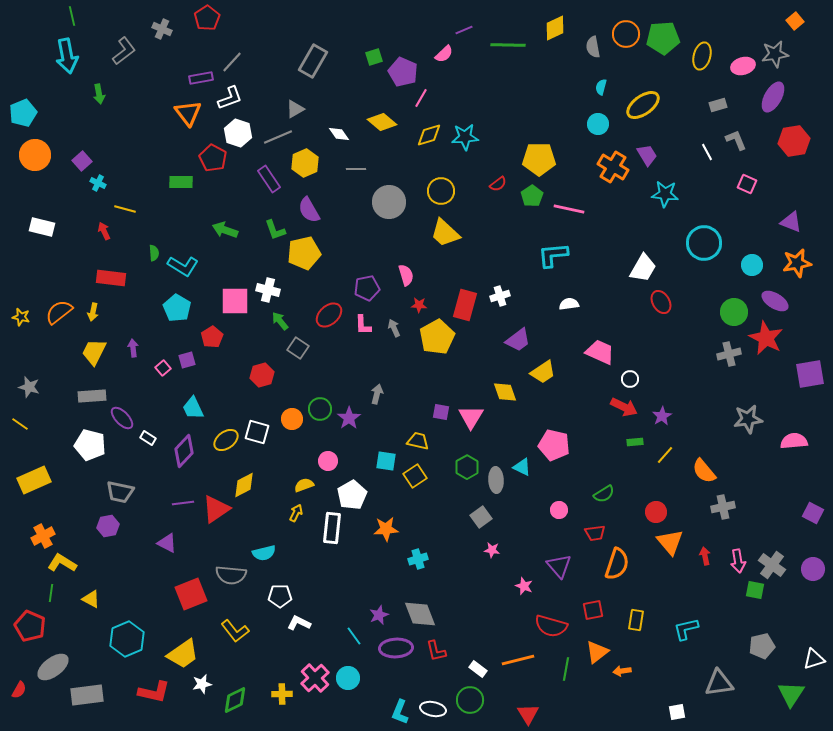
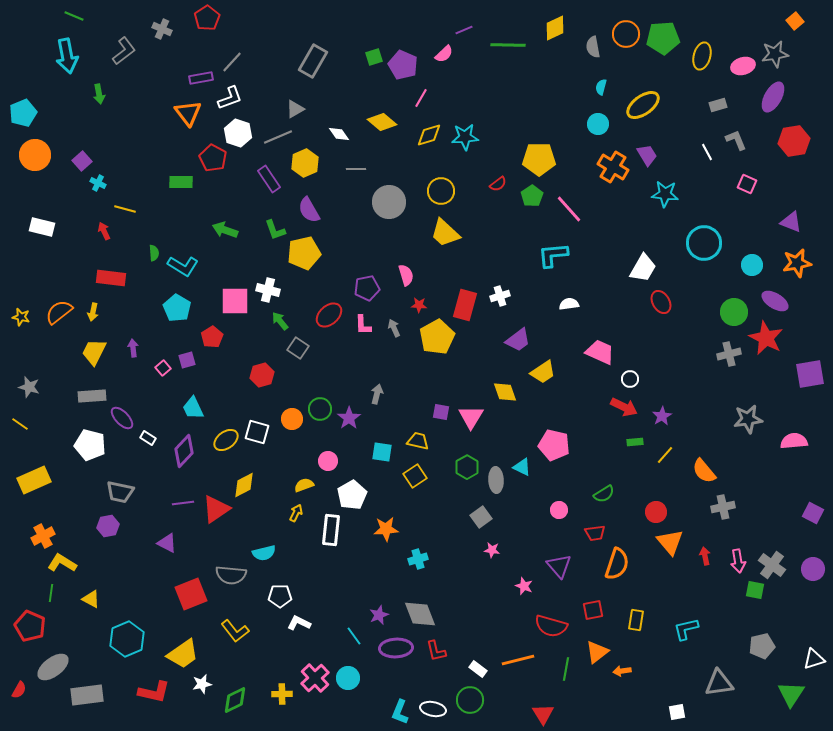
green line at (72, 16): moved 2 px right; rotated 54 degrees counterclockwise
purple pentagon at (403, 72): moved 7 px up
pink line at (569, 209): rotated 36 degrees clockwise
cyan square at (386, 461): moved 4 px left, 9 px up
white rectangle at (332, 528): moved 1 px left, 2 px down
red triangle at (528, 714): moved 15 px right
